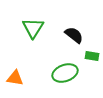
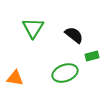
green rectangle: rotated 24 degrees counterclockwise
